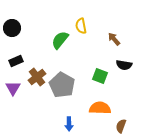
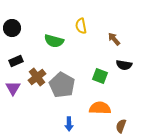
green semicircle: moved 6 px left, 1 px down; rotated 114 degrees counterclockwise
